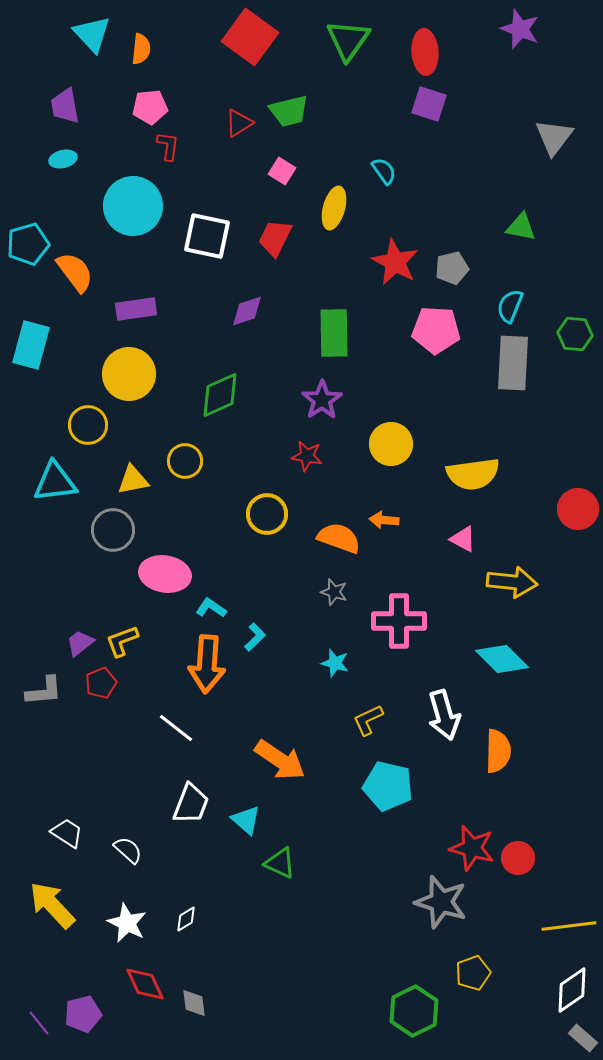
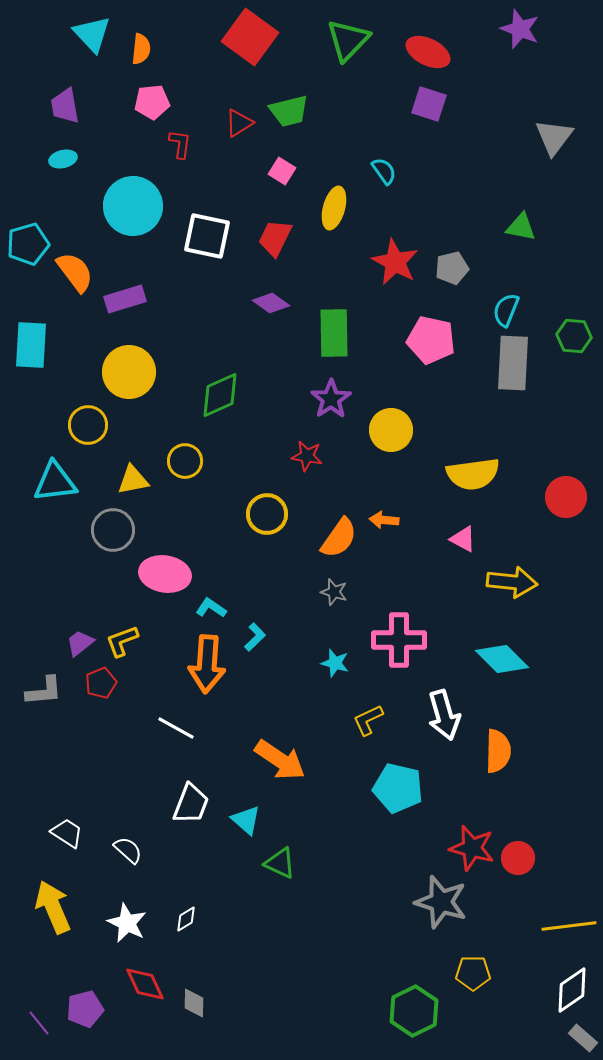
green triangle at (348, 40): rotated 9 degrees clockwise
red ellipse at (425, 52): moved 3 px right; rotated 60 degrees counterclockwise
pink pentagon at (150, 107): moved 2 px right, 5 px up
red L-shape at (168, 146): moved 12 px right, 2 px up
cyan semicircle at (510, 306): moved 4 px left, 4 px down
purple rectangle at (136, 309): moved 11 px left, 10 px up; rotated 9 degrees counterclockwise
purple diamond at (247, 311): moved 24 px right, 8 px up; rotated 54 degrees clockwise
pink pentagon at (436, 330): moved 5 px left, 10 px down; rotated 9 degrees clockwise
green hexagon at (575, 334): moved 1 px left, 2 px down
cyan rectangle at (31, 345): rotated 12 degrees counterclockwise
yellow circle at (129, 374): moved 2 px up
purple star at (322, 400): moved 9 px right, 1 px up
yellow circle at (391, 444): moved 14 px up
red circle at (578, 509): moved 12 px left, 12 px up
orange semicircle at (339, 538): rotated 105 degrees clockwise
pink cross at (399, 621): moved 19 px down
white line at (176, 728): rotated 9 degrees counterclockwise
cyan pentagon at (388, 786): moved 10 px right, 2 px down
yellow arrow at (52, 905): moved 1 px right, 2 px down; rotated 20 degrees clockwise
yellow pentagon at (473, 973): rotated 20 degrees clockwise
gray diamond at (194, 1003): rotated 8 degrees clockwise
purple pentagon at (83, 1014): moved 2 px right, 5 px up
